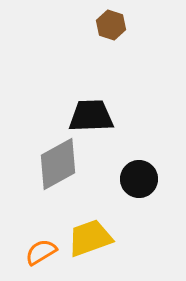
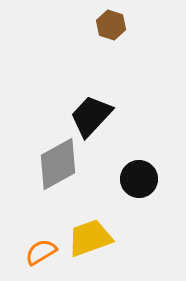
black trapezoid: rotated 45 degrees counterclockwise
